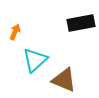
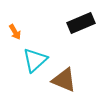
black rectangle: rotated 12 degrees counterclockwise
orange arrow: rotated 126 degrees clockwise
